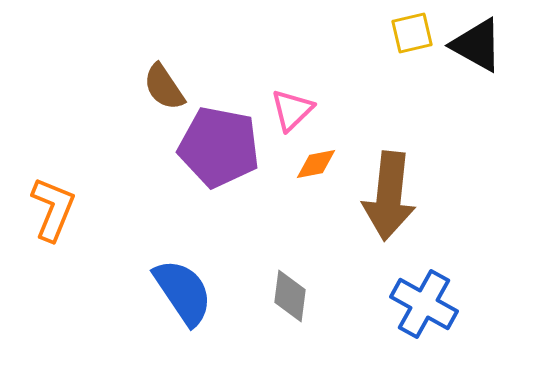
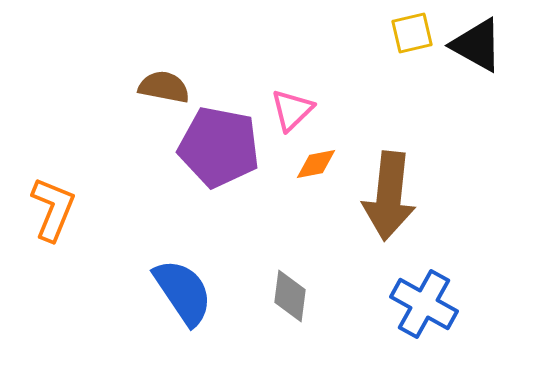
brown semicircle: rotated 135 degrees clockwise
